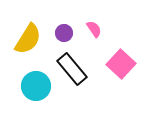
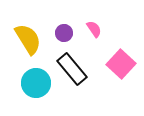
yellow semicircle: rotated 64 degrees counterclockwise
cyan circle: moved 3 px up
